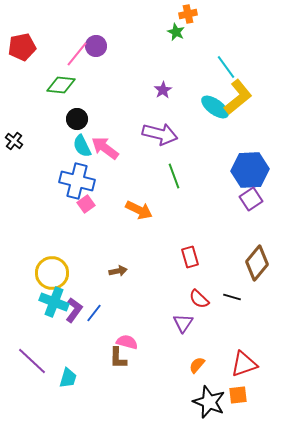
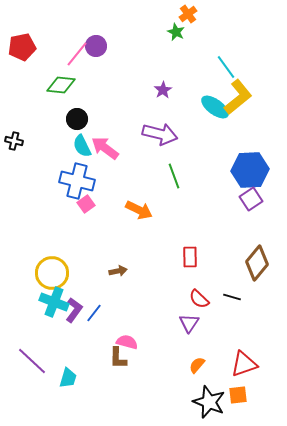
orange cross: rotated 24 degrees counterclockwise
black cross: rotated 24 degrees counterclockwise
red rectangle: rotated 15 degrees clockwise
purple triangle: moved 6 px right
